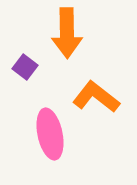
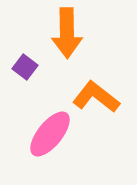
pink ellipse: rotated 51 degrees clockwise
